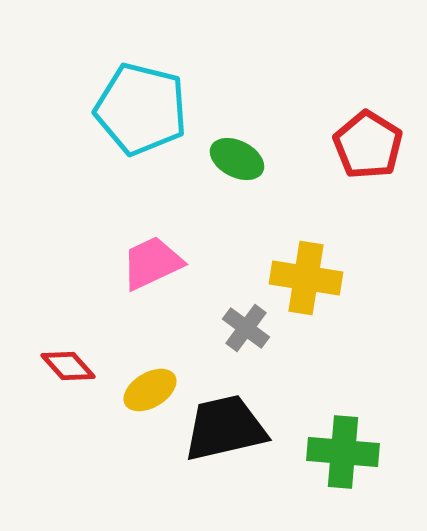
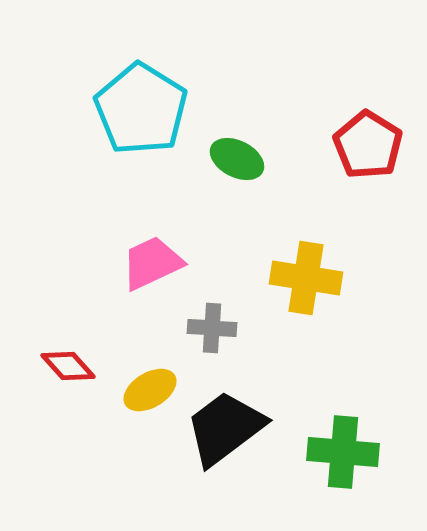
cyan pentagon: rotated 18 degrees clockwise
gray cross: moved 34 px left; rotated 33 degrees counterclockwise
black trapezoid: rotated 24 degrees counterclockwise
